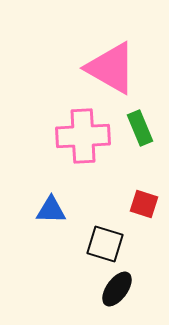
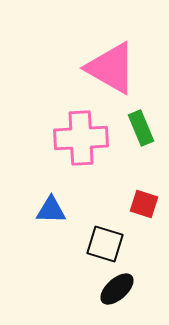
green rectangle: moved 1 px right
pink cross: moved 2 px left, 2 px down
black ellipse: rotated 12 degrees clockwise
